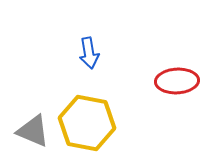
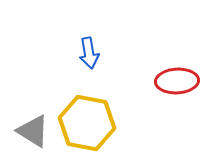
gray triangle: rotated 9 degrees clockwise
